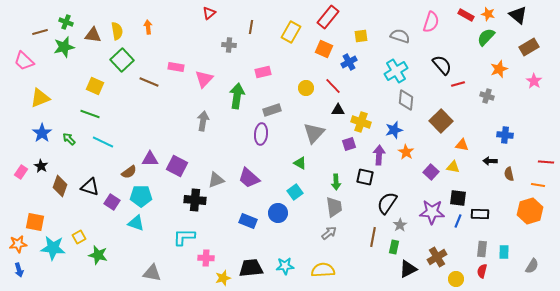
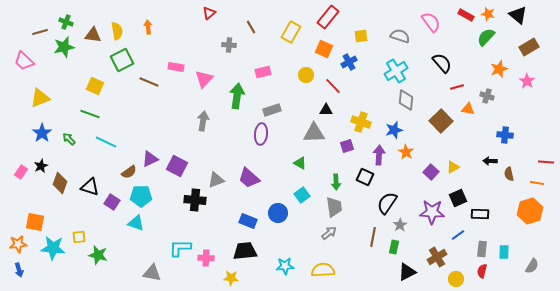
pink semicircle at (431, 22): rotated 55 degrees counterclockwise
brown line at (251, 27): rotated 40 degrees counterclockwise
green square at (122, 60): rotated 15 degrees clockwise
black semicircle at (442, 65): moved 2 px up
pink star at (534, 81): moved 7 px left
red line at (458, 84): moved 1 px left, 3 px down
yellow circle at (306, 88): moved 13 px up
black triangle at (338, 110): moved 12 px left
gray triangle at (314, 133): rotated 45 degrees clockwise
cyan line at (103, 142): moved 3 px right
purple square at (349, 144): moved 2 px left, 2 px down
orange triangle at (462, 145): moved 6 px right, 36 px up
purple triangle at (150, 159): rotated 24 degrees counterclockwise
black star at (41, 166): rotated 16 degrees clockwise
yellow triangle at (453, 167): rotated 40 degrees counterclockwise
black square at (365, 177): rotated 12 degrees clockwise
orange line at (538, 185): moved 1 px left, 2 px up
brown diamond at (60, 186): moved 3 px up
cyan square at (295, 192): moved 7 px right, 3 px down
black square at (458, 198): rotated 30 degrees counterclockwise
blue line at (458, 221): moved 14 px down; rotated 32 degrees clockwise
yellow square at (79, 237): rotated 24 degrees clockwise
cyan L-shape at (184, 237): moved 4 px left, 11 px down
black trapezoid at (251, 268): moved 6 px left, 17 px up
black triangle at (408, 269): moved 1 px left, 3 px down
yellow star at (223, 278): moved 8 px right; rotated 21 degrees clockwise
